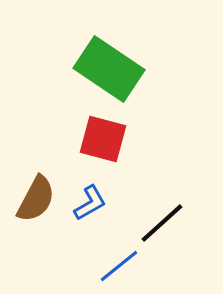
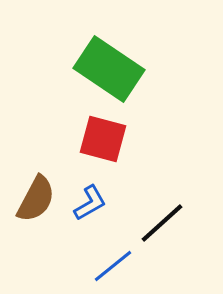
blue line: moved 6 px left
